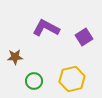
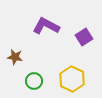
purple L-shape: moved 2 px up
brown star: rotated 14 degrees clockwise
yellow hexagon: rotated 20 degrees counterclockwise
